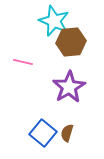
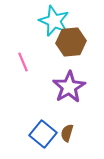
pink line: rotated 54 degrees clockwise
blue square: moved 1 px down
